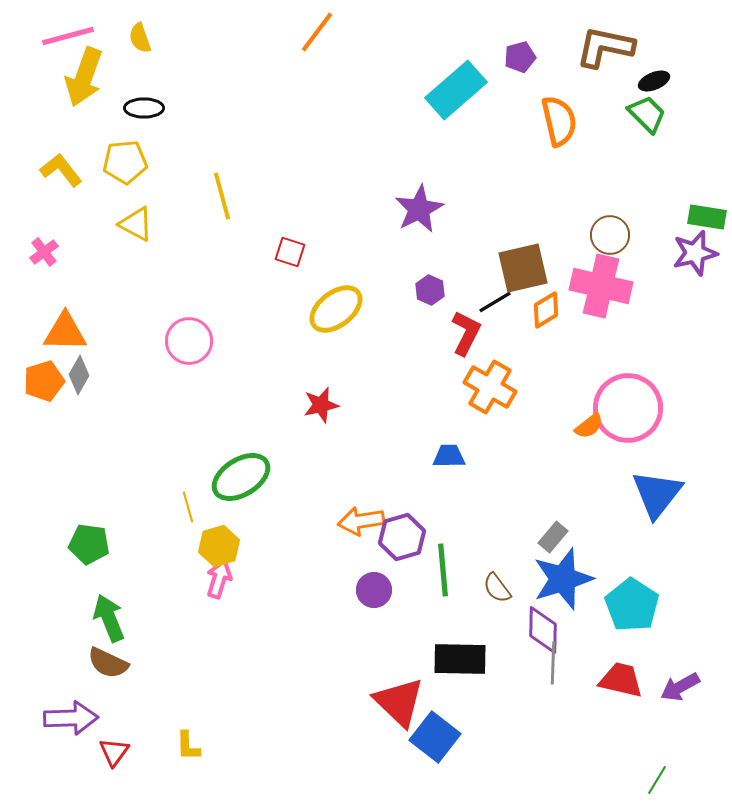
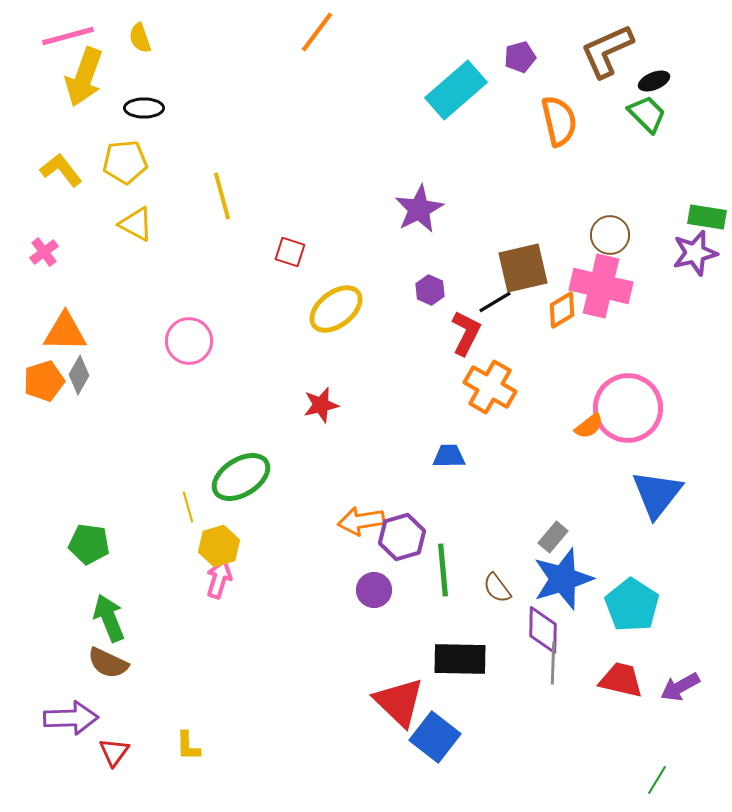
brown L-shape at (605, 47): moved 2 px right, 4 px down; rotated 36 degrees counterclockwise
orange diamond at (546, 310): moved 16 px right
